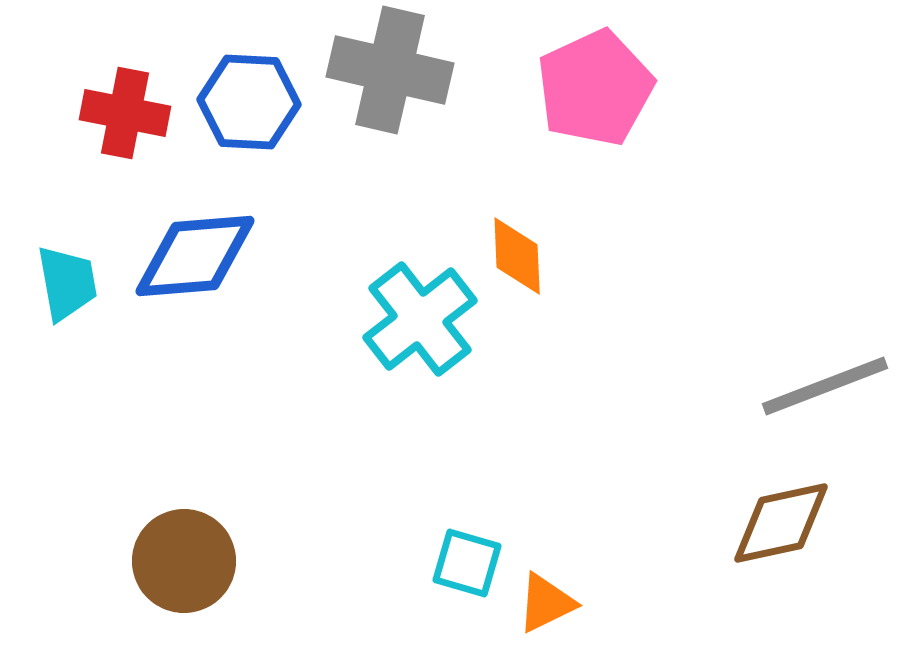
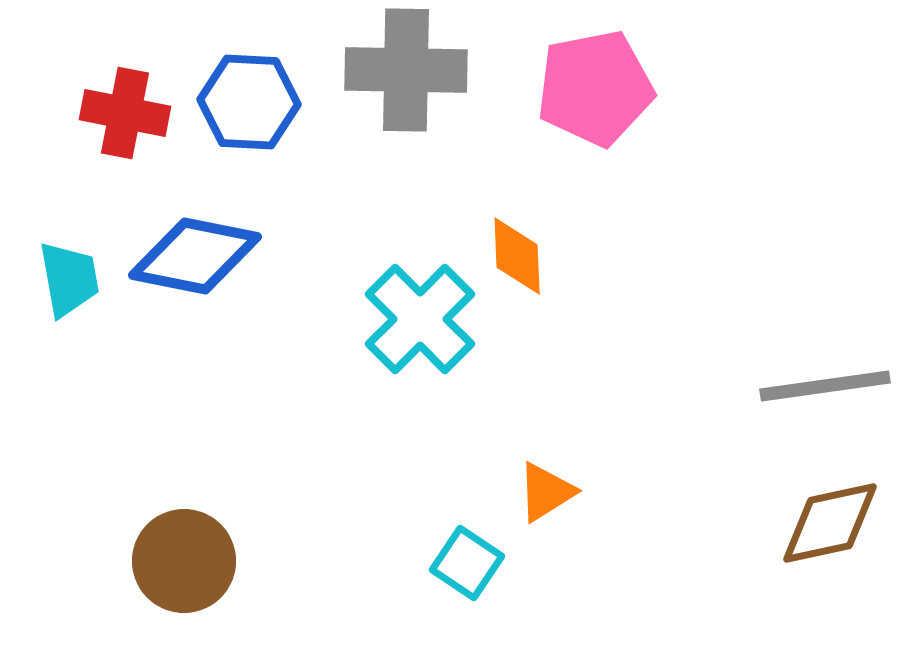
gray cross: moved 16 px right; rotated 12 degrees counterclockwise
pink pentagon: rotated 14 degrees clockwise
blue diamond: rotated 16 degrees clockwise
cyan trapezoid: moved 2 px right, 4 px up
cyan cross: rotated 7 degrees counterclockwise
gray line: rotated 13 degrees clockwise
brown diamond: moved 49 px right
cyan square: rotated 18 degrees clockwise
orange triangle: moved 111 px up; rotated 6 degrees counterclockwise
